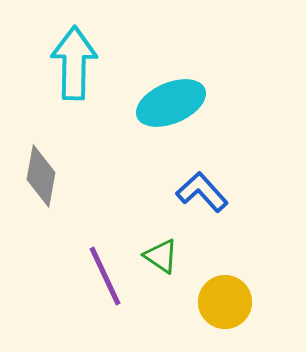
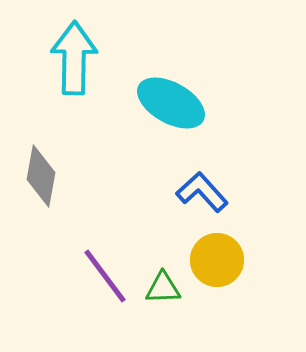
cyan arrow: moved 5 px up
cyan ellipse: rotated 52 degrees clockwise
green triangle: moved 2 px right, 32 px down; rotated 36 degrees counterclockwise
purple line: rotated 12 degrees counterclockwise
yellow circle: moved 8 px left, 42 px up
